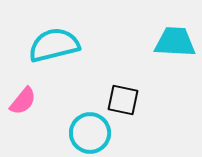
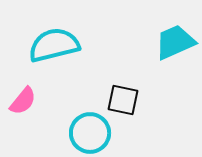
cyan trapezoid: rotated 27 degrees counterclockwise
